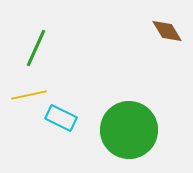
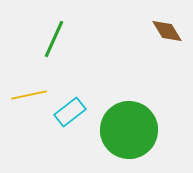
green line: moved 18 px right, 9 px up
cyan rectangle: moved 9 px right, 6 px up; rotated 64 degrees counterclockwise
